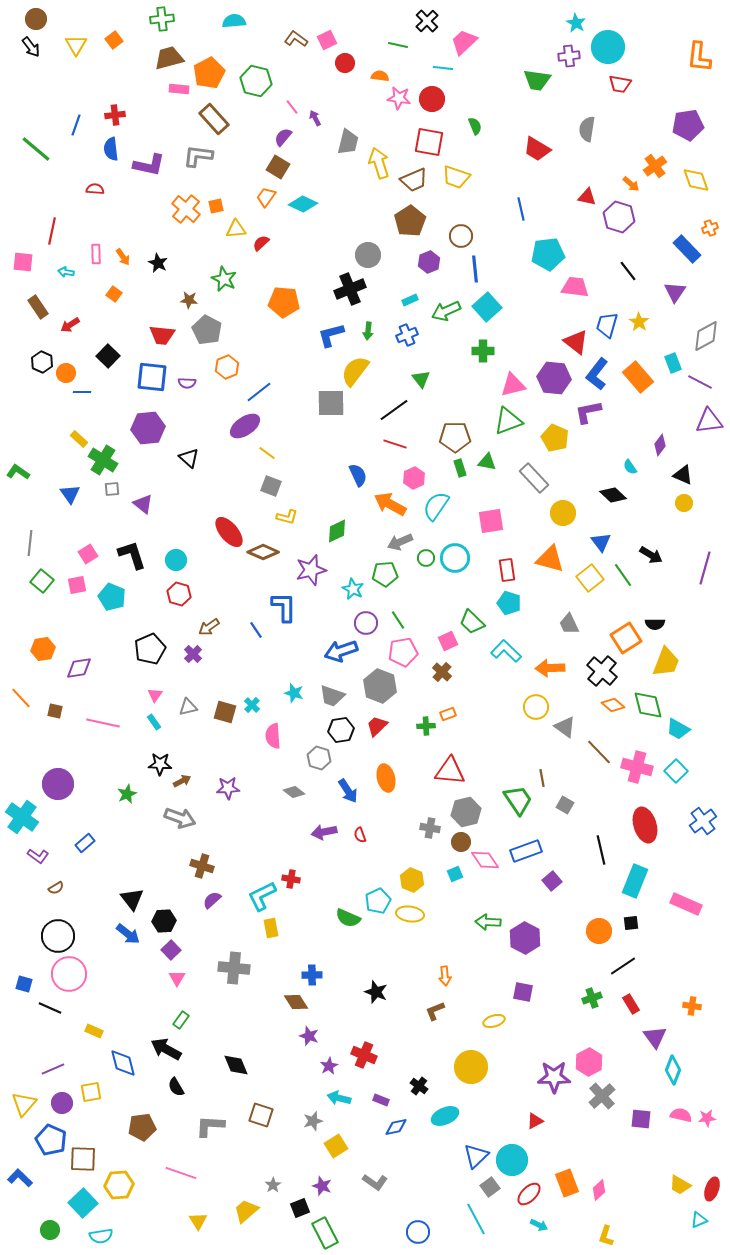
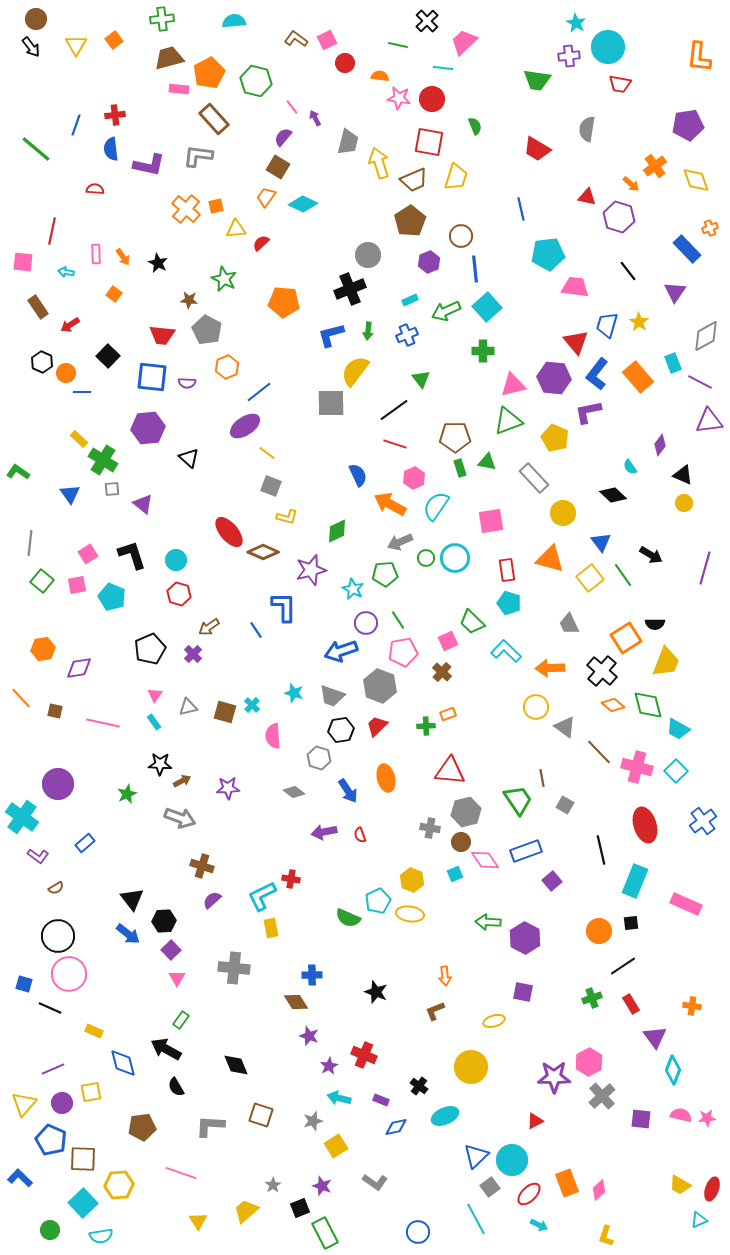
yellow trapezoid at (456, 177): rotated 92 degrees counterclockwise
red triangle at (576, 342): rotated 12 degrees clockwise
